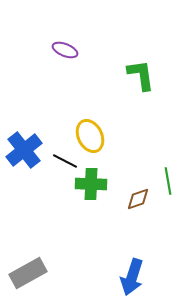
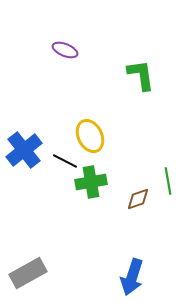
green cross: moved 2 px up; rotated 12 degrees counterclockwise
